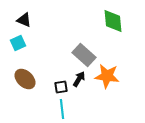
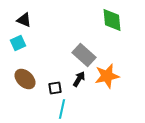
green diamond: moved 1 px left, 1 px up
orange star: rotated 20 degrees counterclockwise
black square: moved 6 px left, 1 px down
cyan line: rotated 18 degrees clockwise
